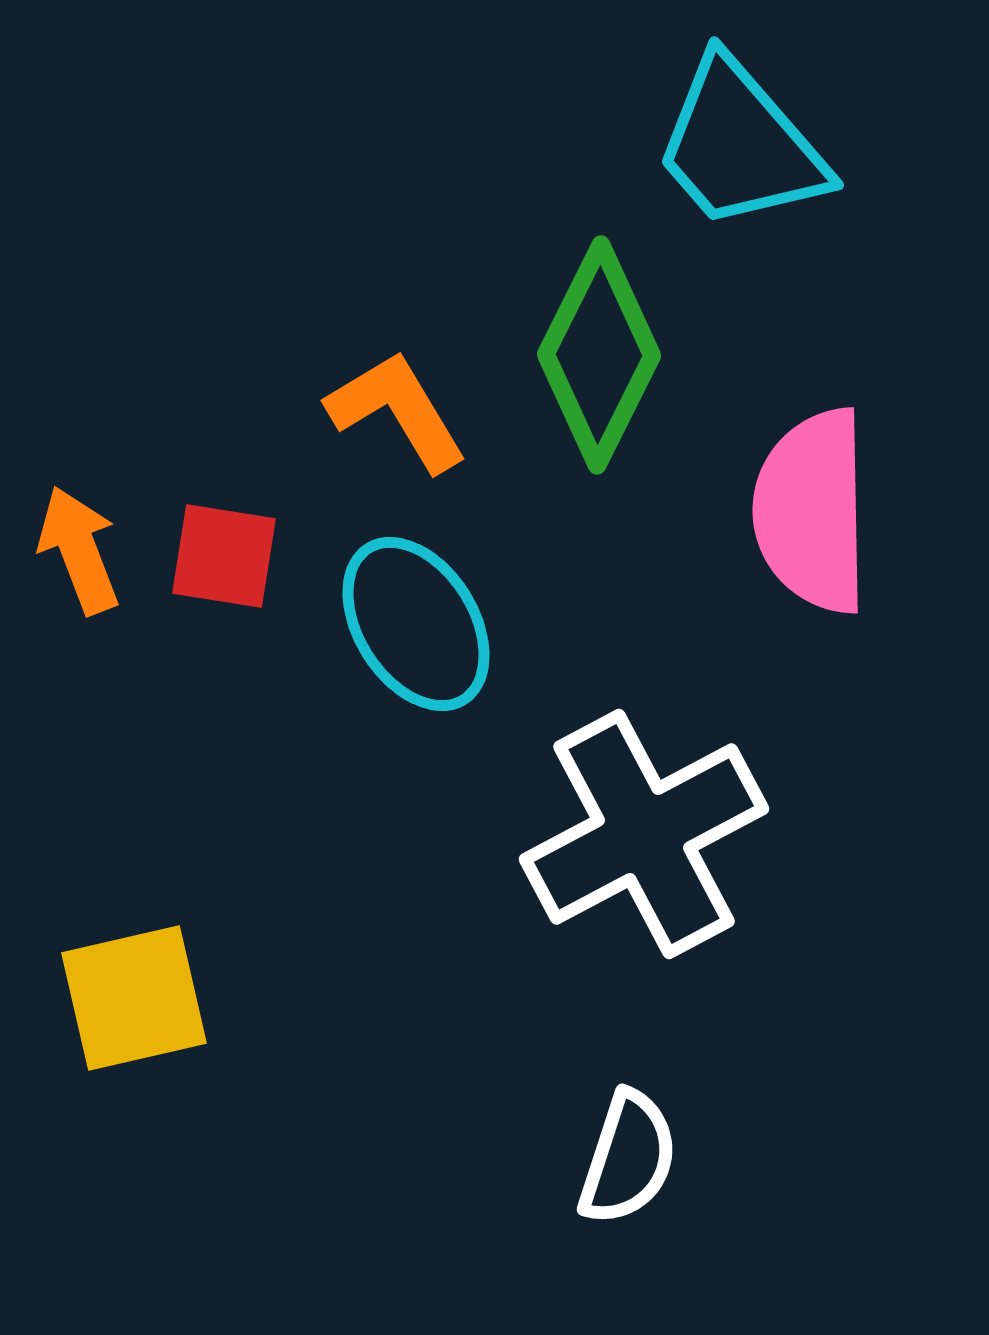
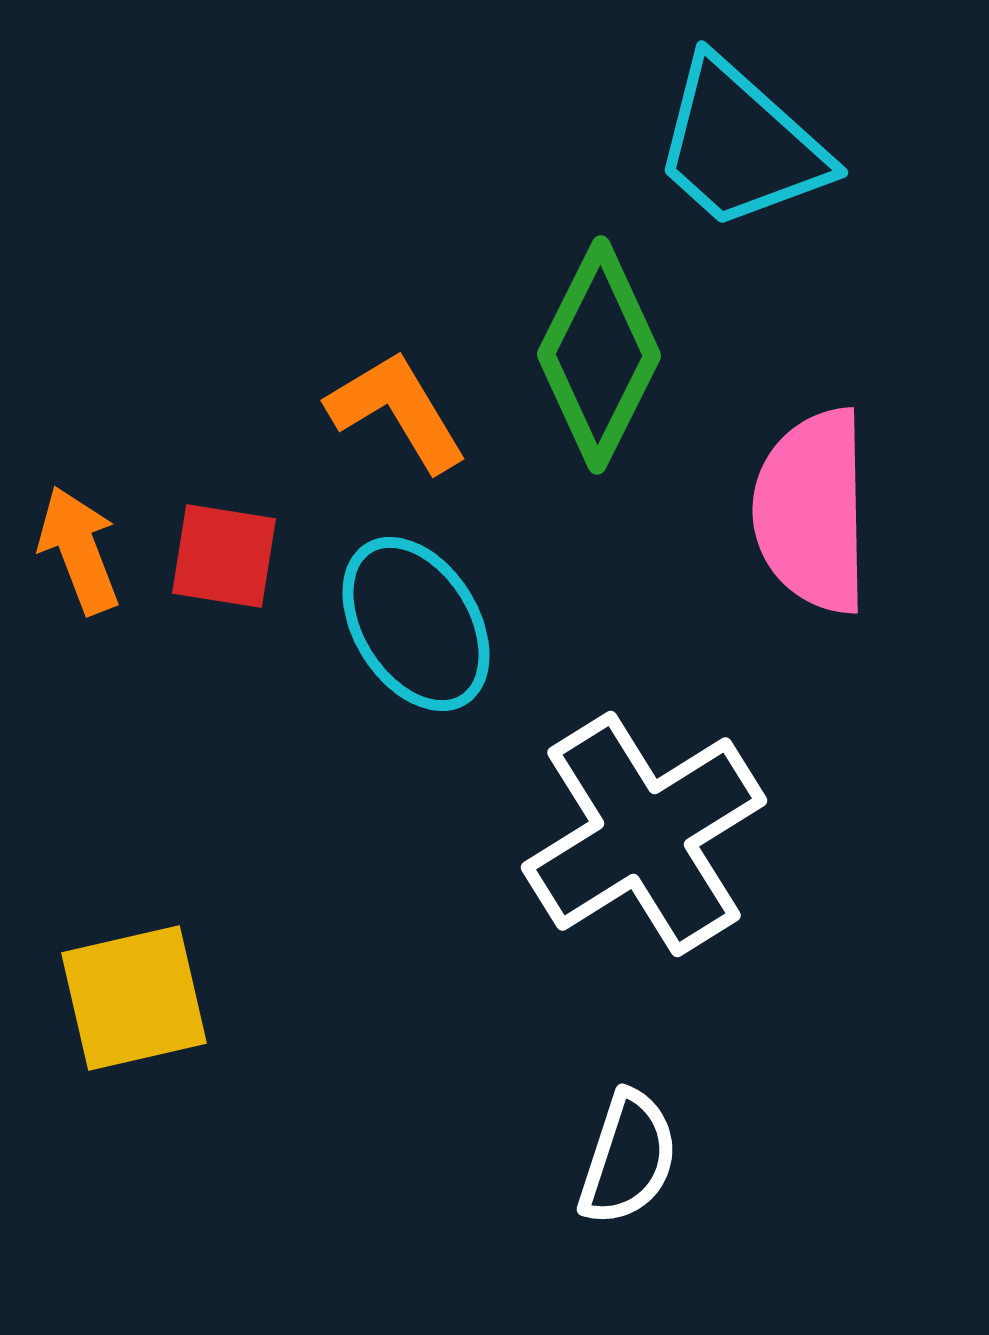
cyan trapezoid: rotated 7 degrees counterclockwise
white cross: rotated 4 degrees counterclockwise
